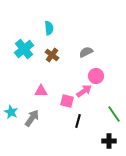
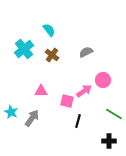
cyan semicircle: moved 2 px down; rotated 32 degrees counterclockwise
pink circle: moved 7 px right, 4 px down
green line: rotated 24 degrees counterclockwise
